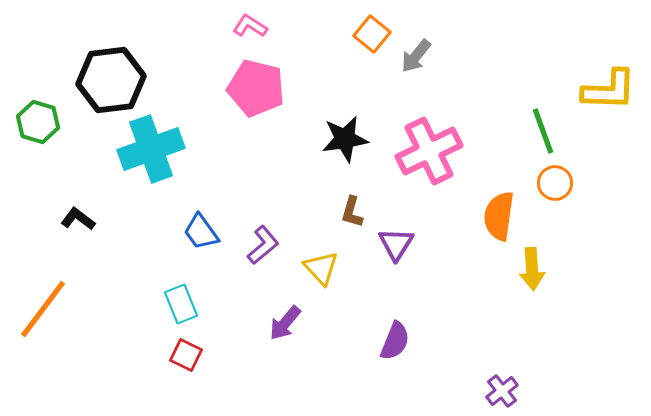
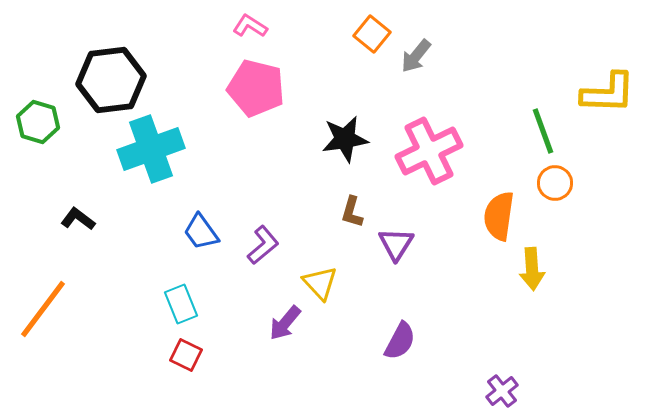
yellow L-shape: moved 1 px left, 3 px down
yellow triangle: moved 1 px left, 15 px down
purple semicircle: moved 5 px right; rotated 6 degrees clockwise
